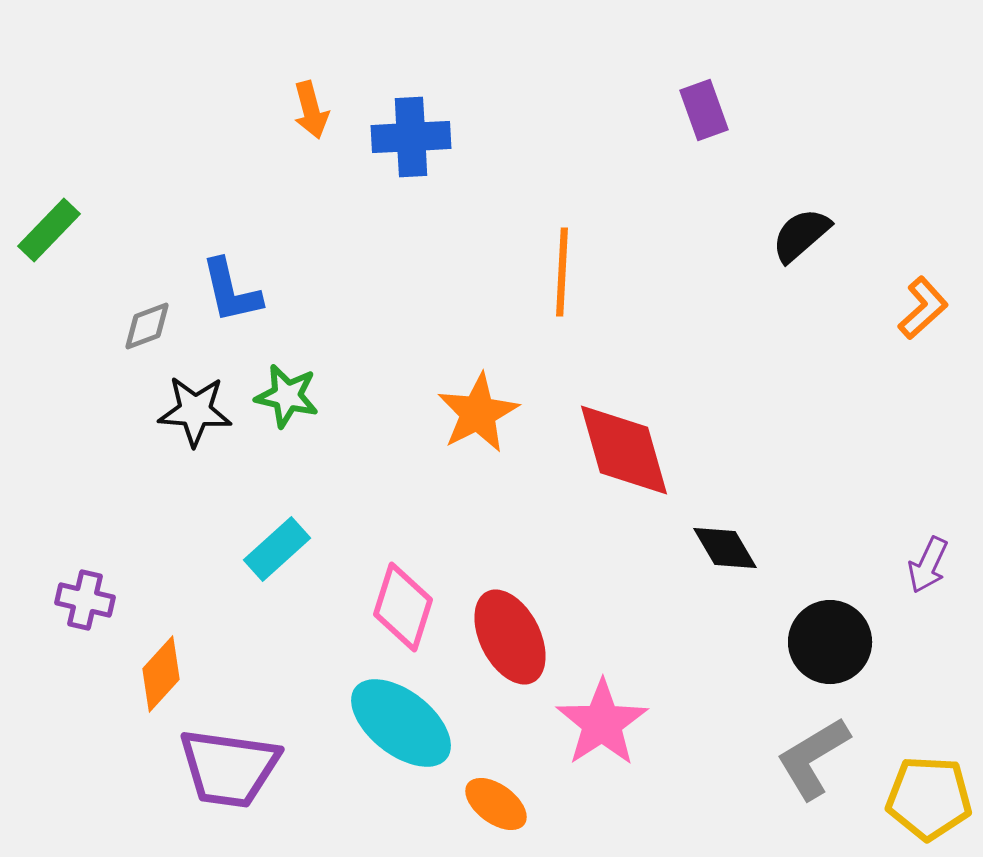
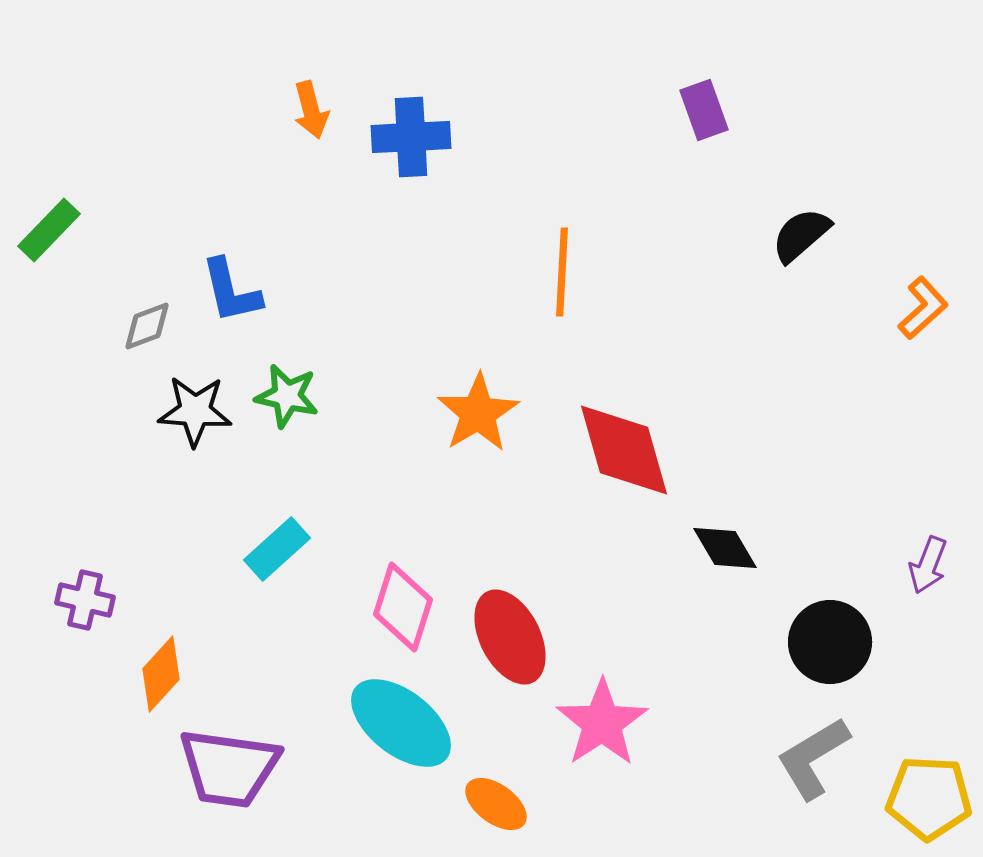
orange star: rotated 4 degrees counterclockwise
purple arrow: rotated 4 degrees counterclockwise
